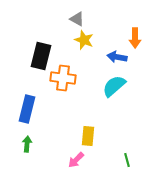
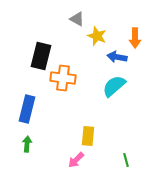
yellow star: moved 13 px right, 4 px up
green line: moved 1 px left
